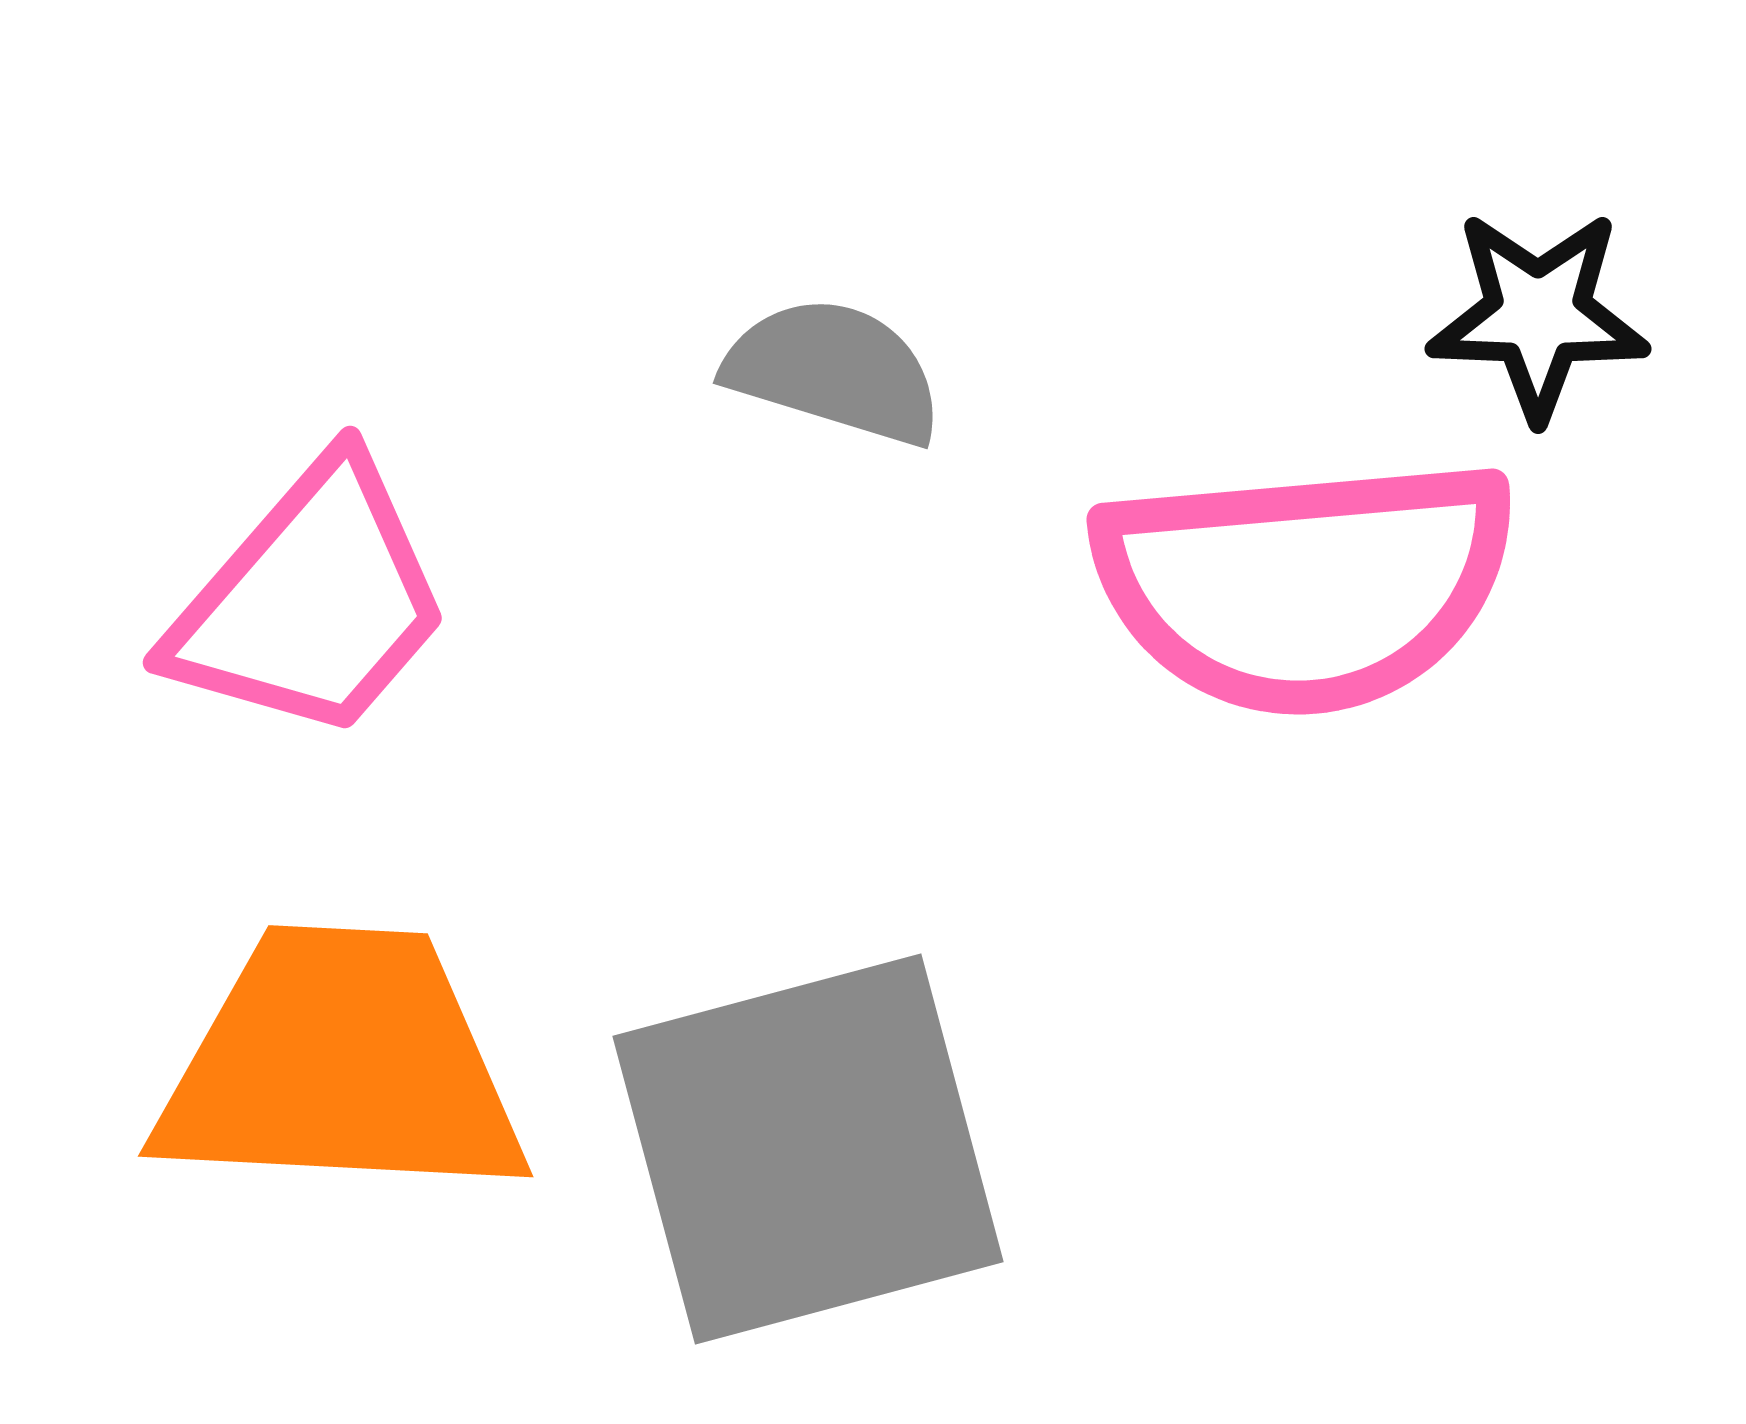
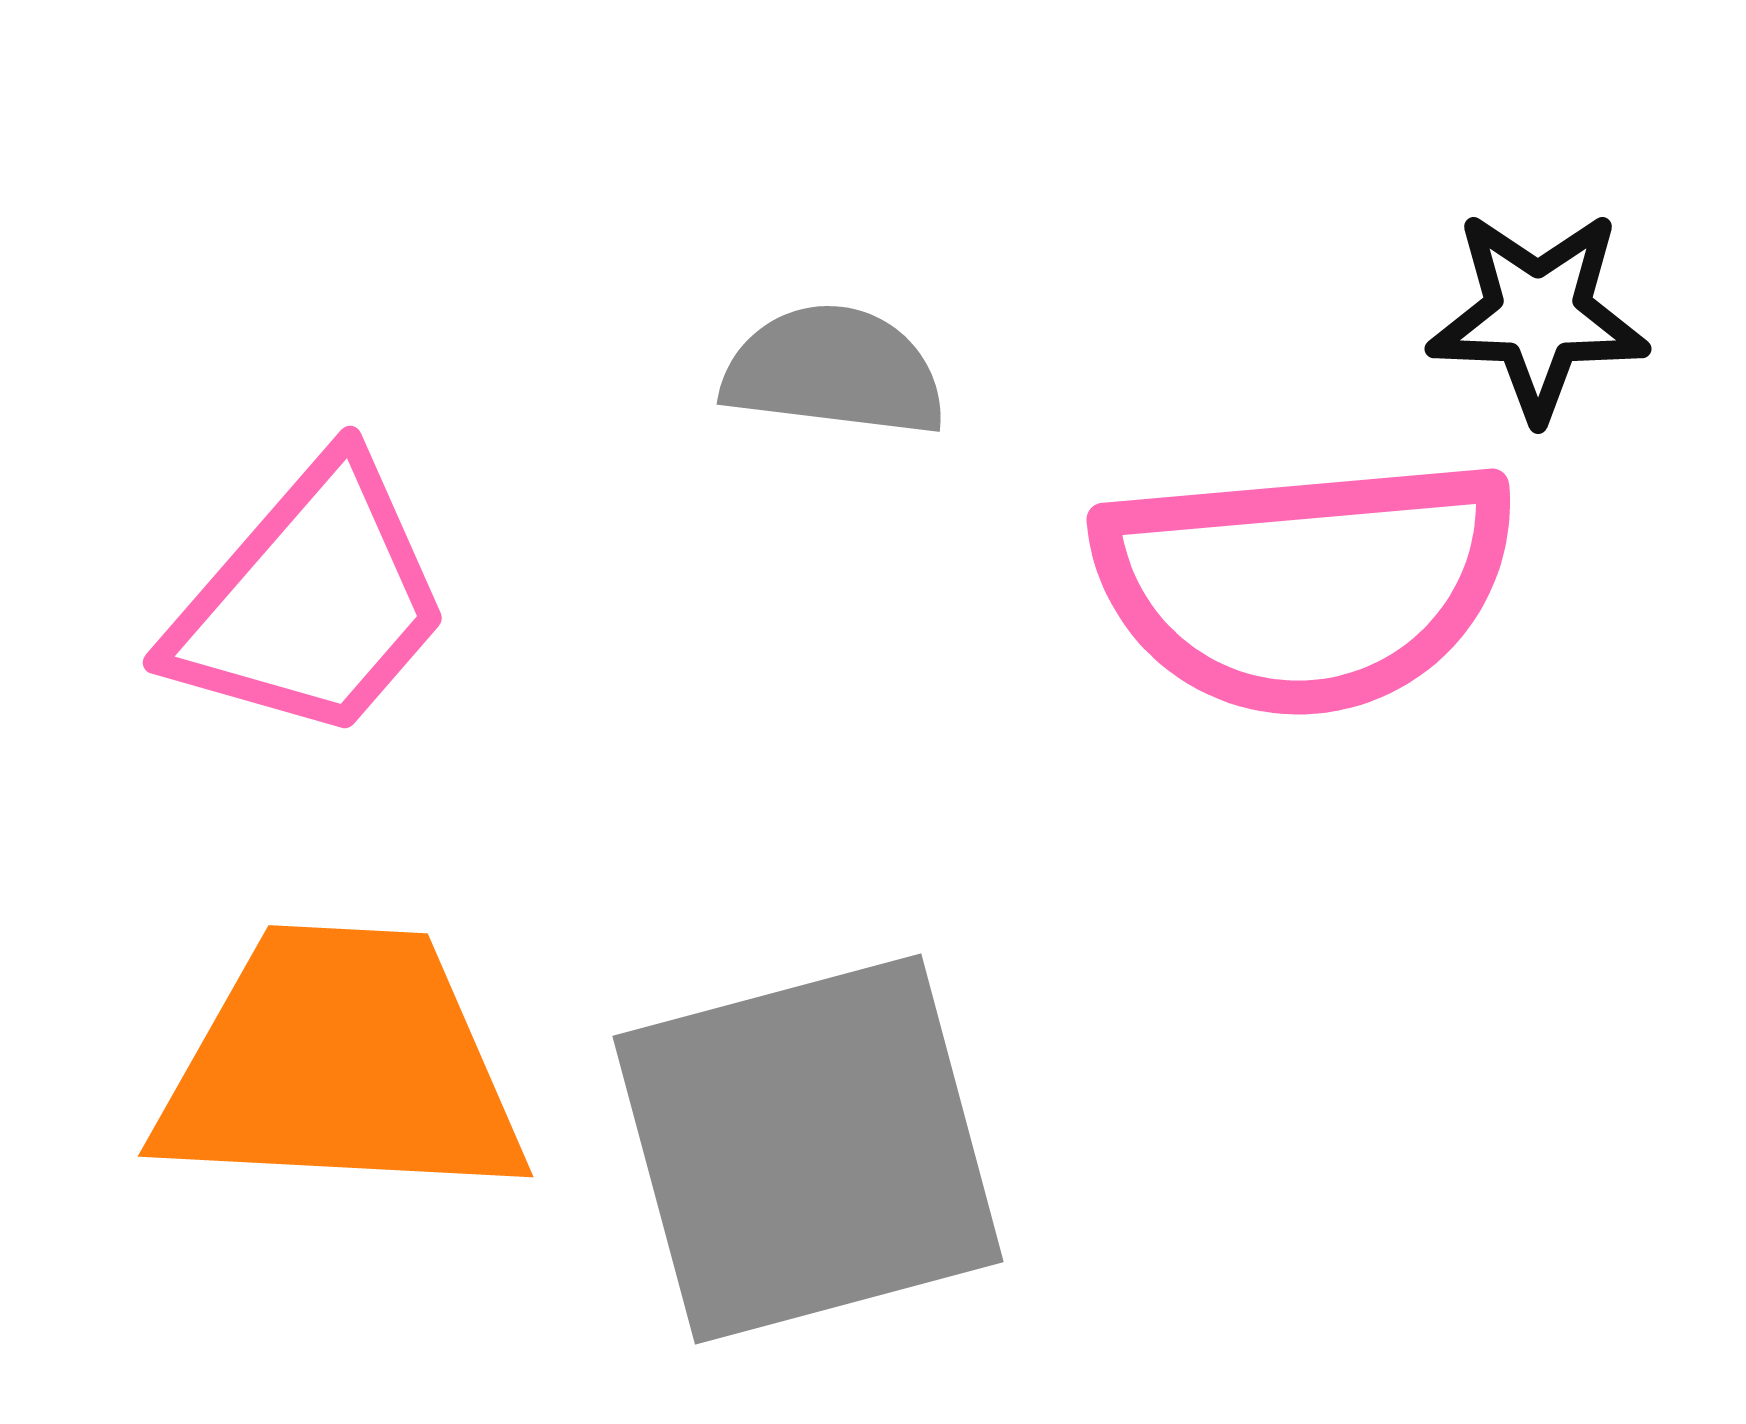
gray semicircle: rotated 10 degrees counterclockwise
